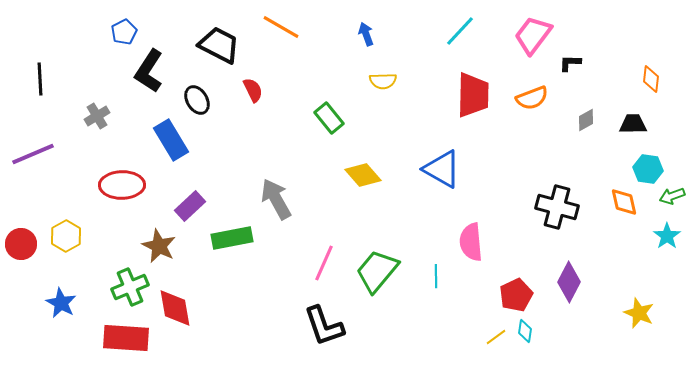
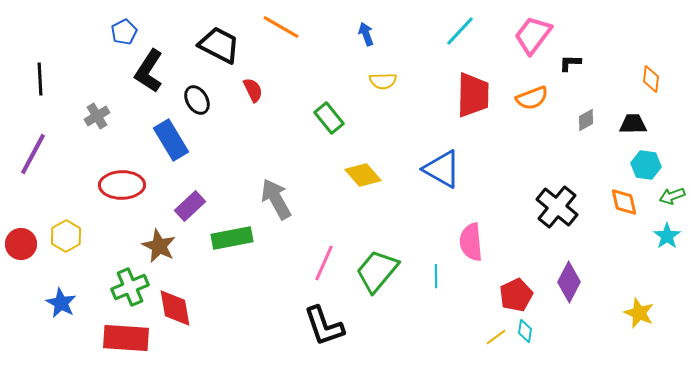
purple line at (33, 154): rotated 39 degrees counterclockwise
cyan hexagon at (648, 169): moved 2 px left, 4 px up
black cross at (557, 207): rotated 24 degrees clockwise
